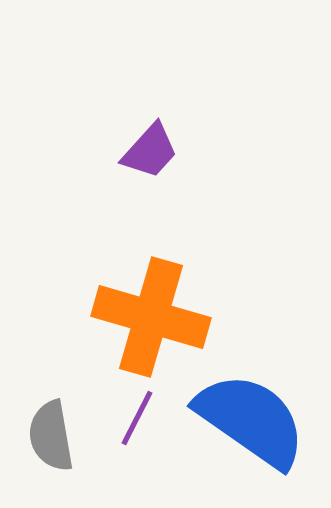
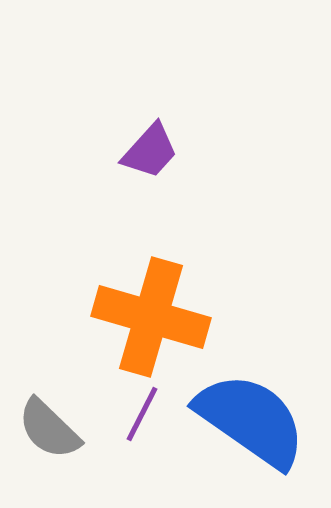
purple line: moved 5 px right, 4 px up
gray semicircle: moved 2 px left, 7 px up; rotated 36 degrees counterclockwise
